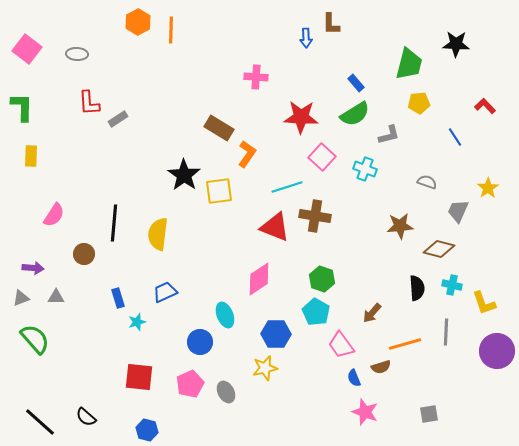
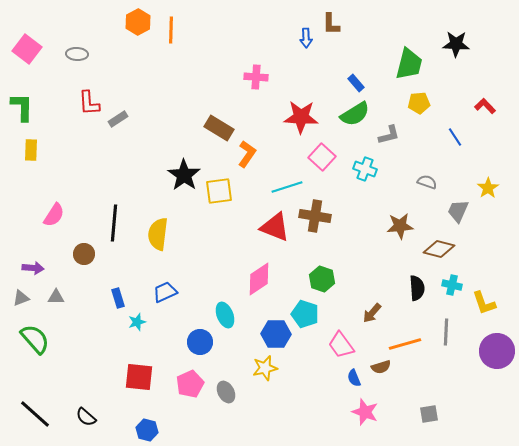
yellow rectangle at (31, 156): moved 6 px up
cyan pentagon at (316, 312): moved 11 px left, 2 px down; rotated 12 degrees counterclockwise
black line at (40, 422): moved 5 px left, 8 px up
